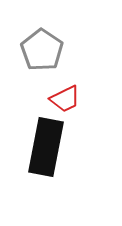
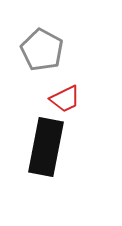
gray pentagon: rotated 6 degrees counterclockwise
